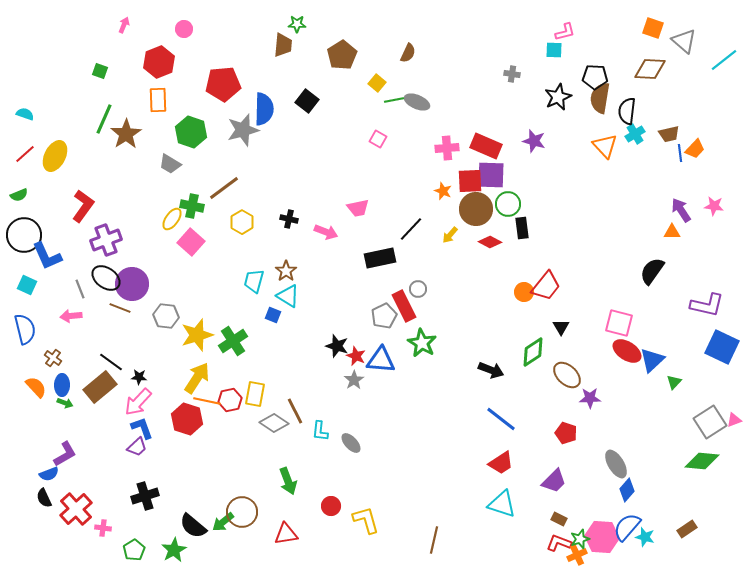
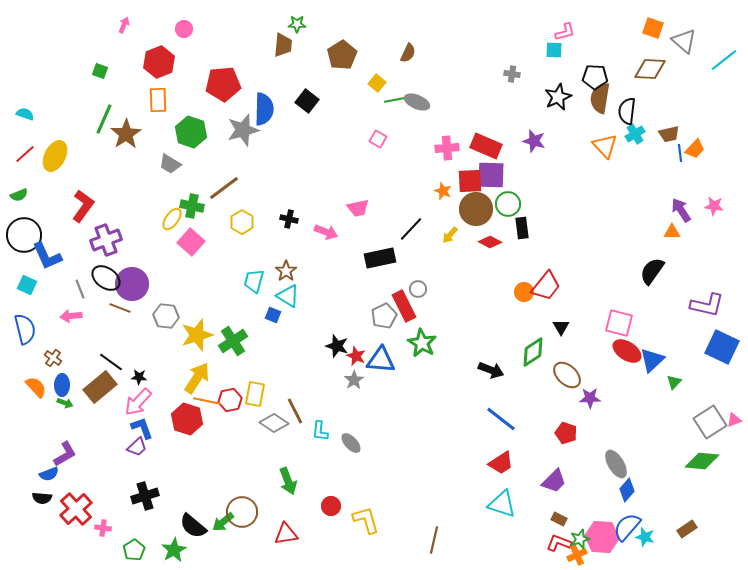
black semicircle at (44, 498): moved 2 px left; rotated 60 degrees counterclockwise
